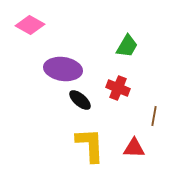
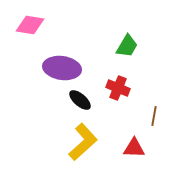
pink diamond: rotated 20 degrees counterclockwise
purple ellipse: moved 1 px left, 1 px up
yellow L-shape: moved 7 px left, 3 px up; rotated 51 degrees clockwise
